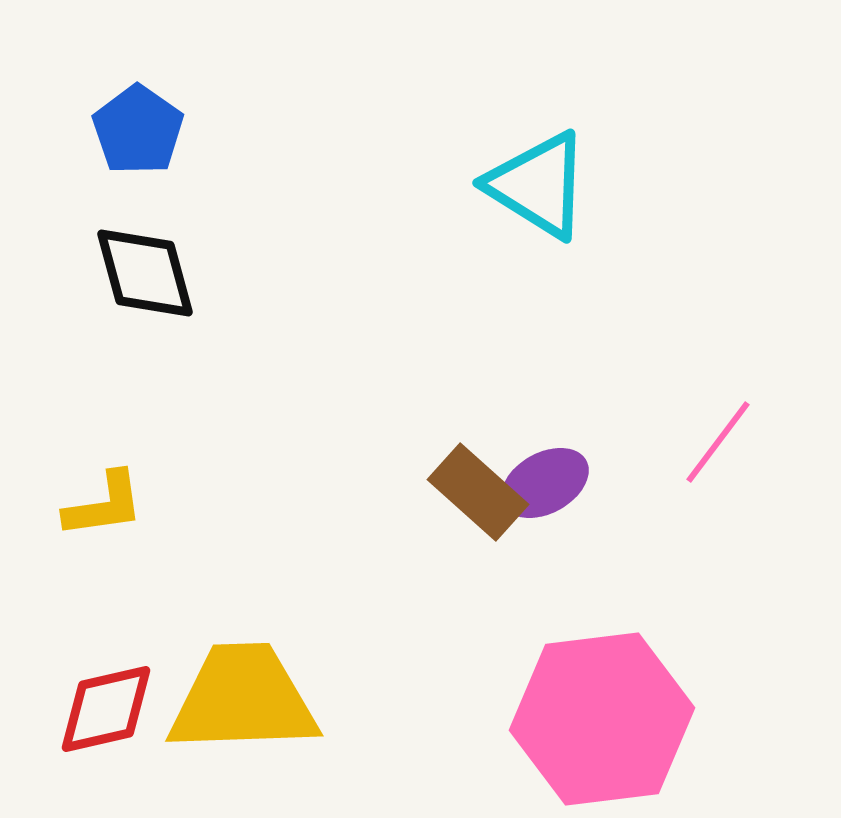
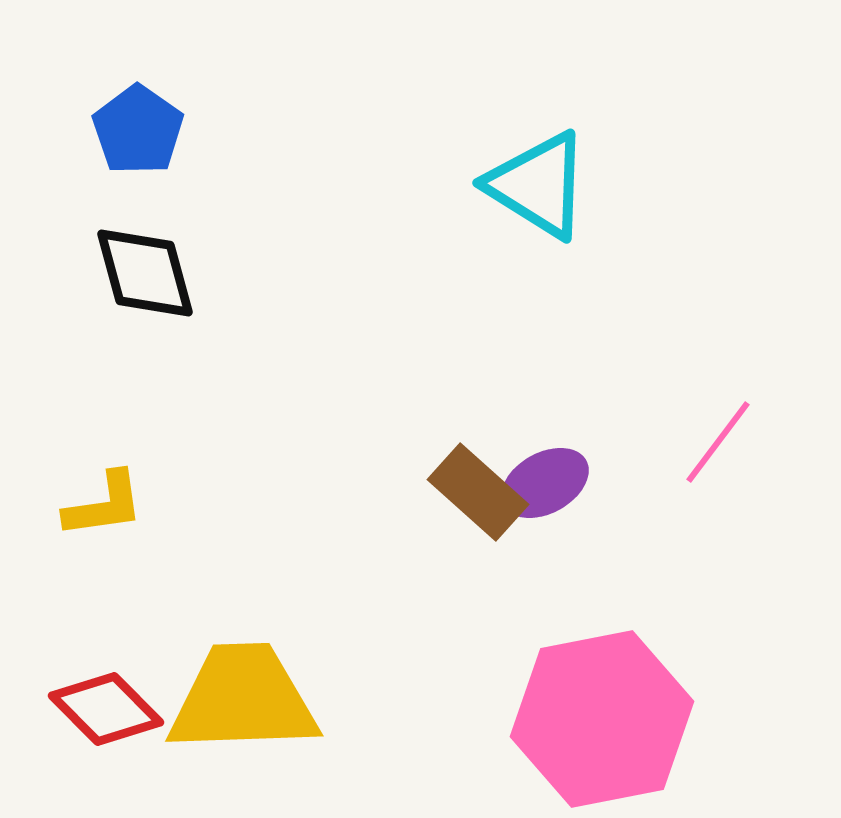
red diamond: rotated 58 degrees clockwise
pink hexagon: rotated 4 degrees counterclockwise
